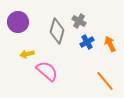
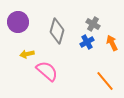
gray cross: moved 14 px right, 3 px down
orange arrow: moved 2 px right, 1 px up
